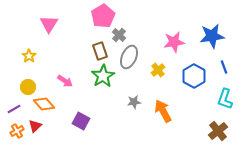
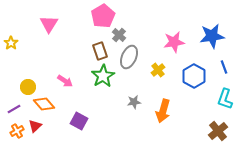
yellow star: moved 18 px left, 13 px up
orange arrow: rotated 135 degrees counterclockwise
purple square: moved 2 px left
